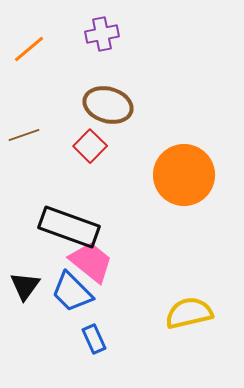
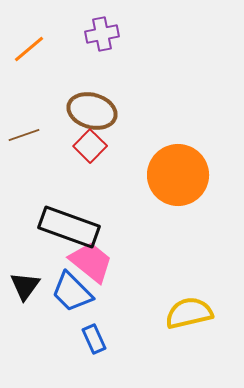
brown ellipse: moved 16 px left, 6 px down
orange circle: moved 6 px left
